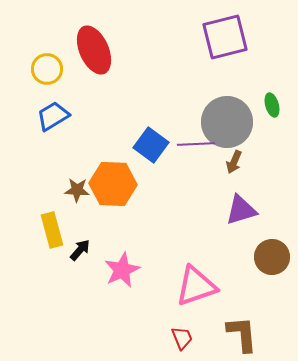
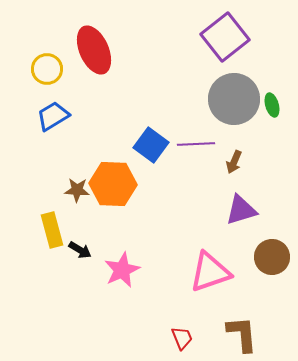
purple square: rotated 24 degrees counterclockwise
gray circle: moved 7 px right, 23 px up
black arrow: rotated 80 degrees clockwise
pink triangle: moved 14 px right, 14 px up
